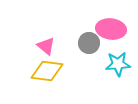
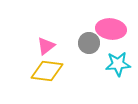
pink triangle: rotated 42 degrees clockwise
